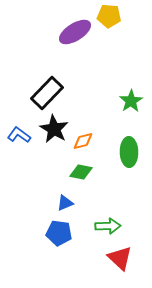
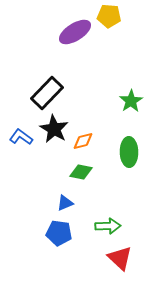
blue L-shape: moved 2 px right, 2 px down
